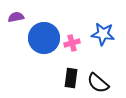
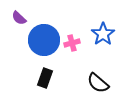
purple semicircle: moved 3 px right, 1 px down; rotated 126 degrees counterclockwise
blue star: rotated 30 degrees clockwise
blue circle: moved 2 px down
black rectangle: moved 26 px left; rotated 12 degrees clockwise
